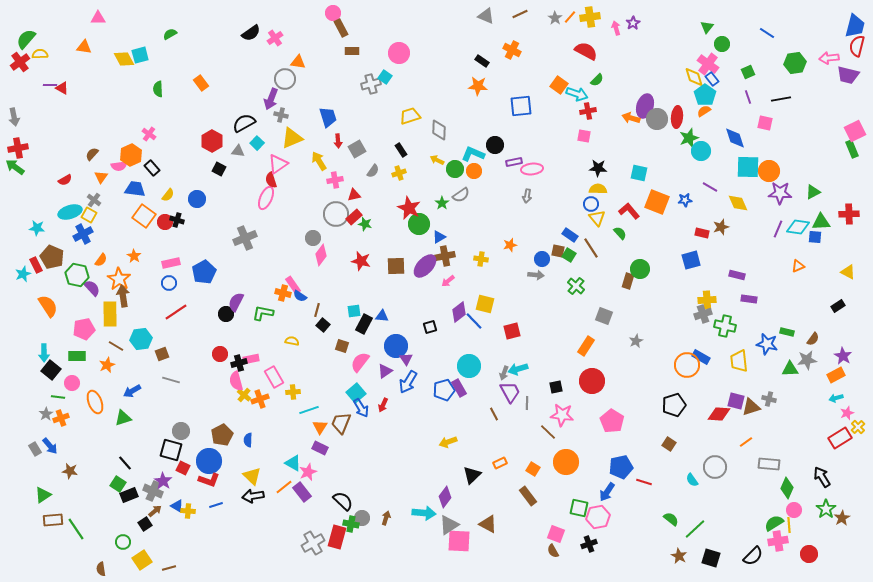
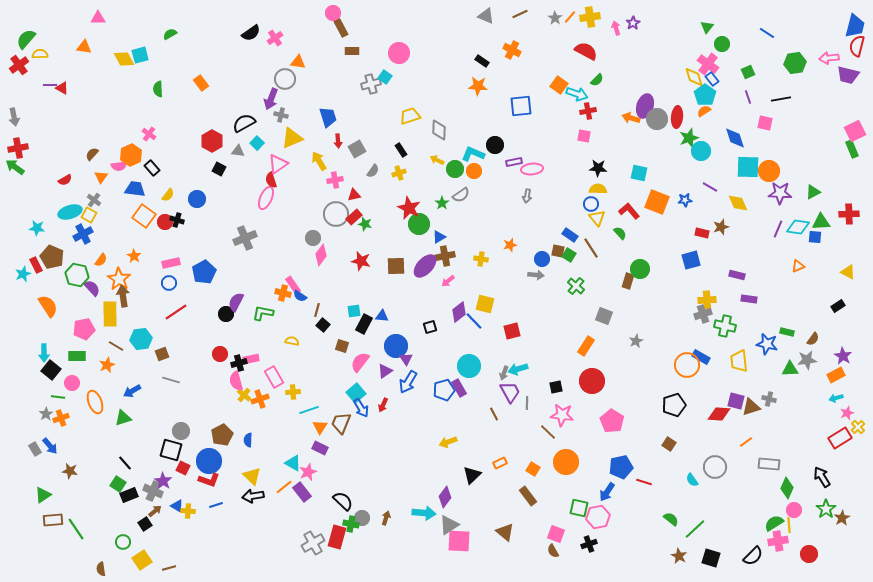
red cross at (20, 62): moved 1 px left, 3 px down
brown triangle at (488, 524): moved 17 px right, 8 px down; rotated 12 degrees clockwise
